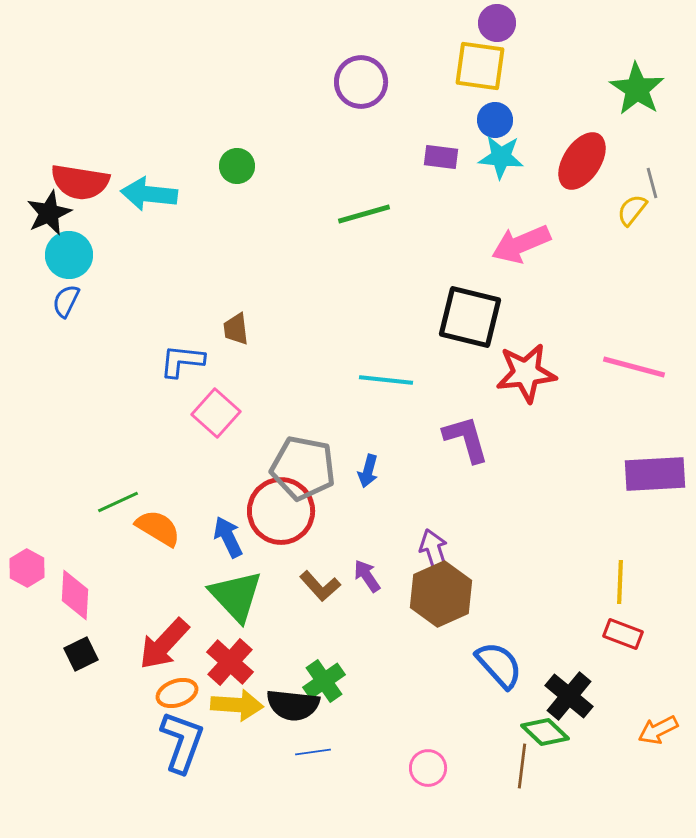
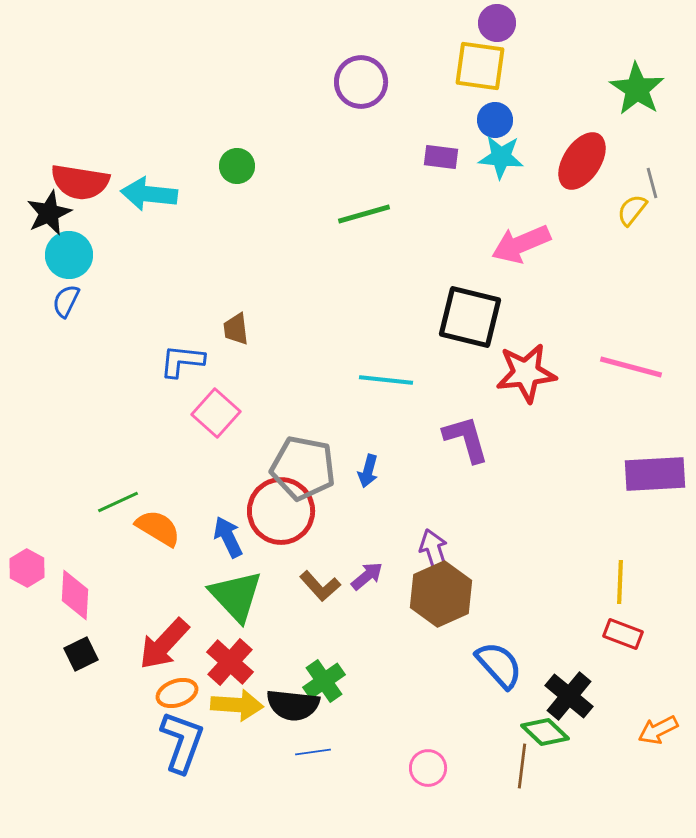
pink line at (634, 367): moved 3 px left
purple arrow at (367, 576): rotated 84 degrees clockwise
